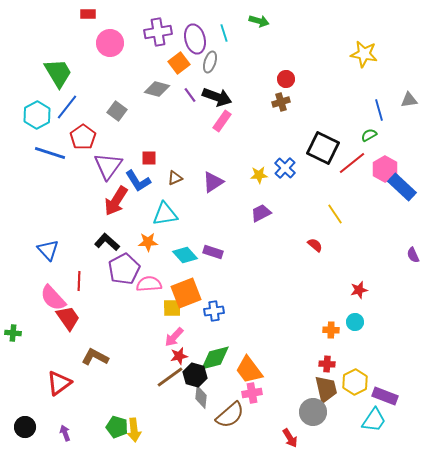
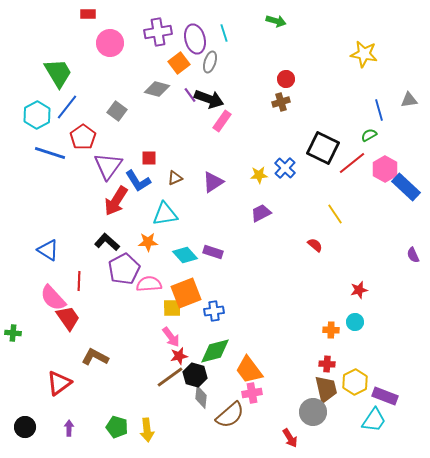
green arrow at (259, 21): moved 17 px right
black arrow at (217, 97): moved 8 px left, 2 px down
blue rectangle at (402, 187): moved 4 px right
blue triangle at (48, 250): rotated 15 degrees counterclockwise
pink arrow at (174, 337): moved 3 px left; rotated 80 degrees counterclockwise
green diamond at (215, 358): moved 7 px up
yellow arrow at (134, 430): moved 13 px right
purple arrow at (65, 433): moved 4 px right, 5 px up; rotated 21 degrees clockwise
